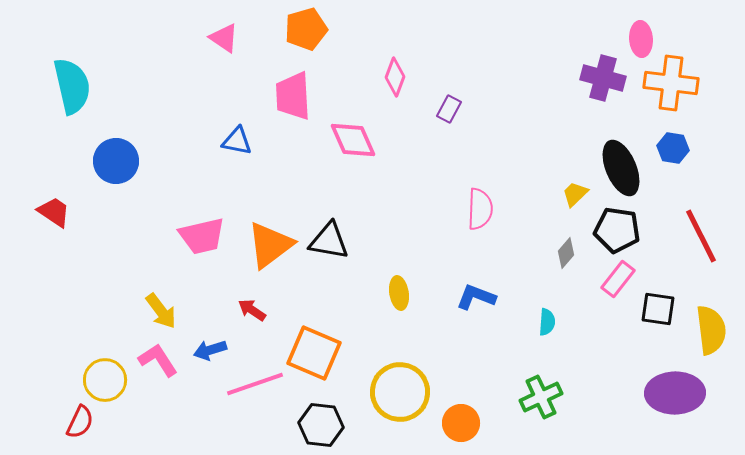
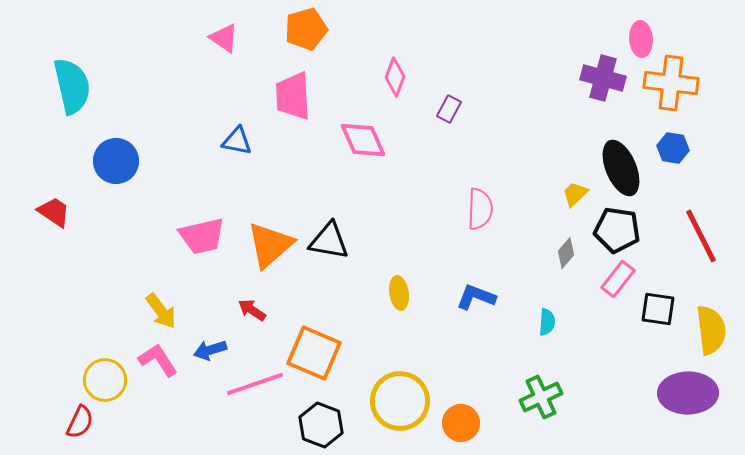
pink diamond at (353, 140): moved 10 px right
orange triangle at (270, 245): rotated 4 degrees counterclockwise
yellow circle at (400, 392): moved 9 px down
purple ellipse at (675, 393): moved 13 px right
black hexagon at (321, 425): rotated 15 degrees clockwise
